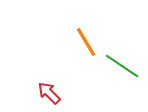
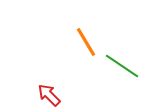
red arrow: moved 2 px down
